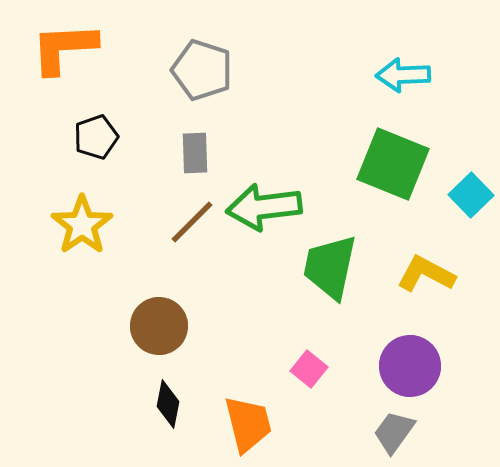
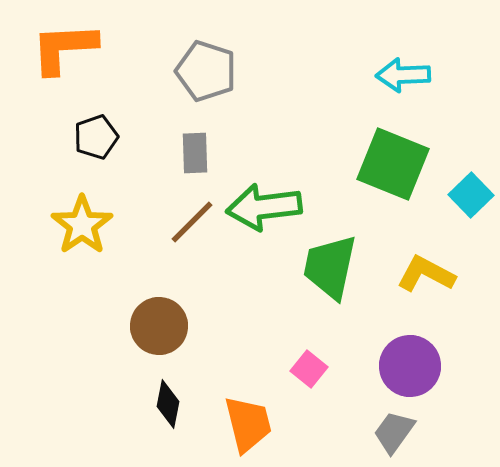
gray pentagon: moved 4 px right, 1 px down
